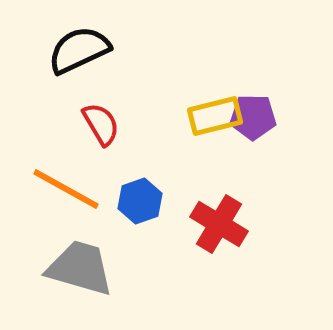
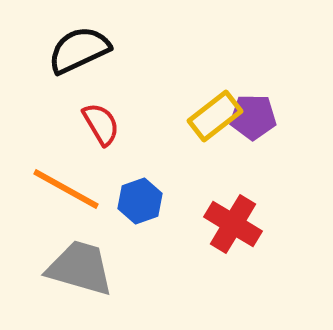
yellow rectangle: rotated 24 degrees counterclockwise
red cross: moved 14 px right
